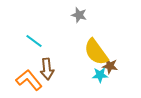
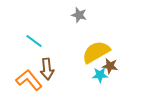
yellow semicircle: rotated 96 degrees clockwise
